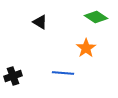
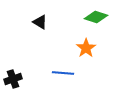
green diamond: rotated 15 degrees counterclockwise
black cross: moved 3 px down
